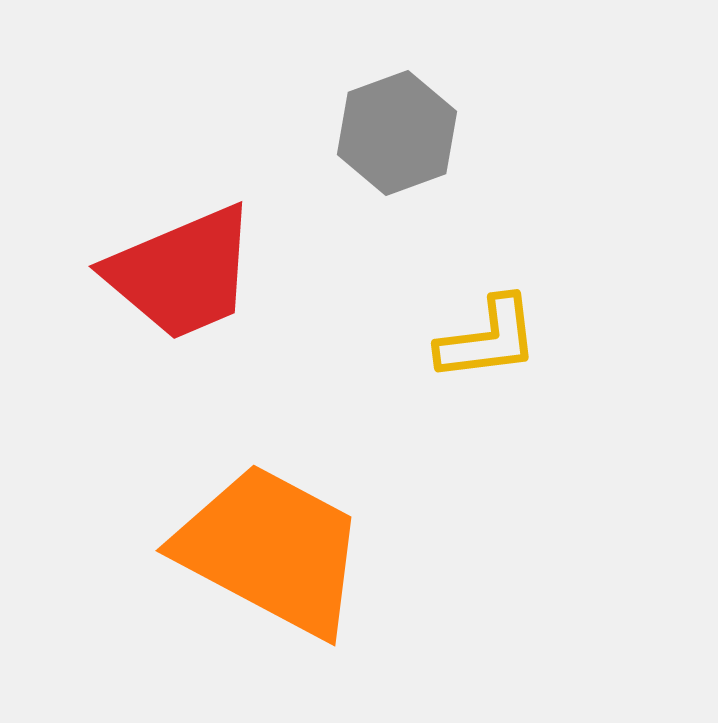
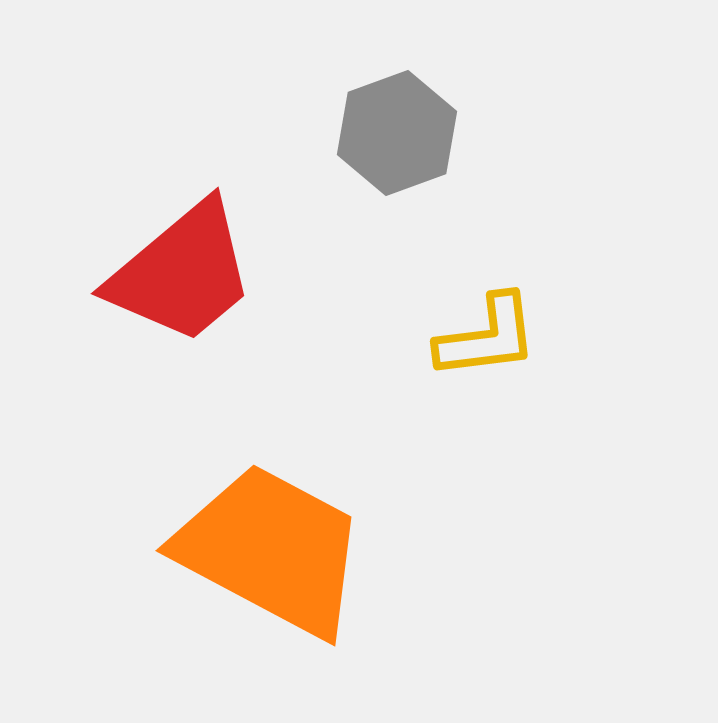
red trapezoid: rotated 17 degrees counterclockwise
yellow L-shape: moved 1 px left, 2 px up
